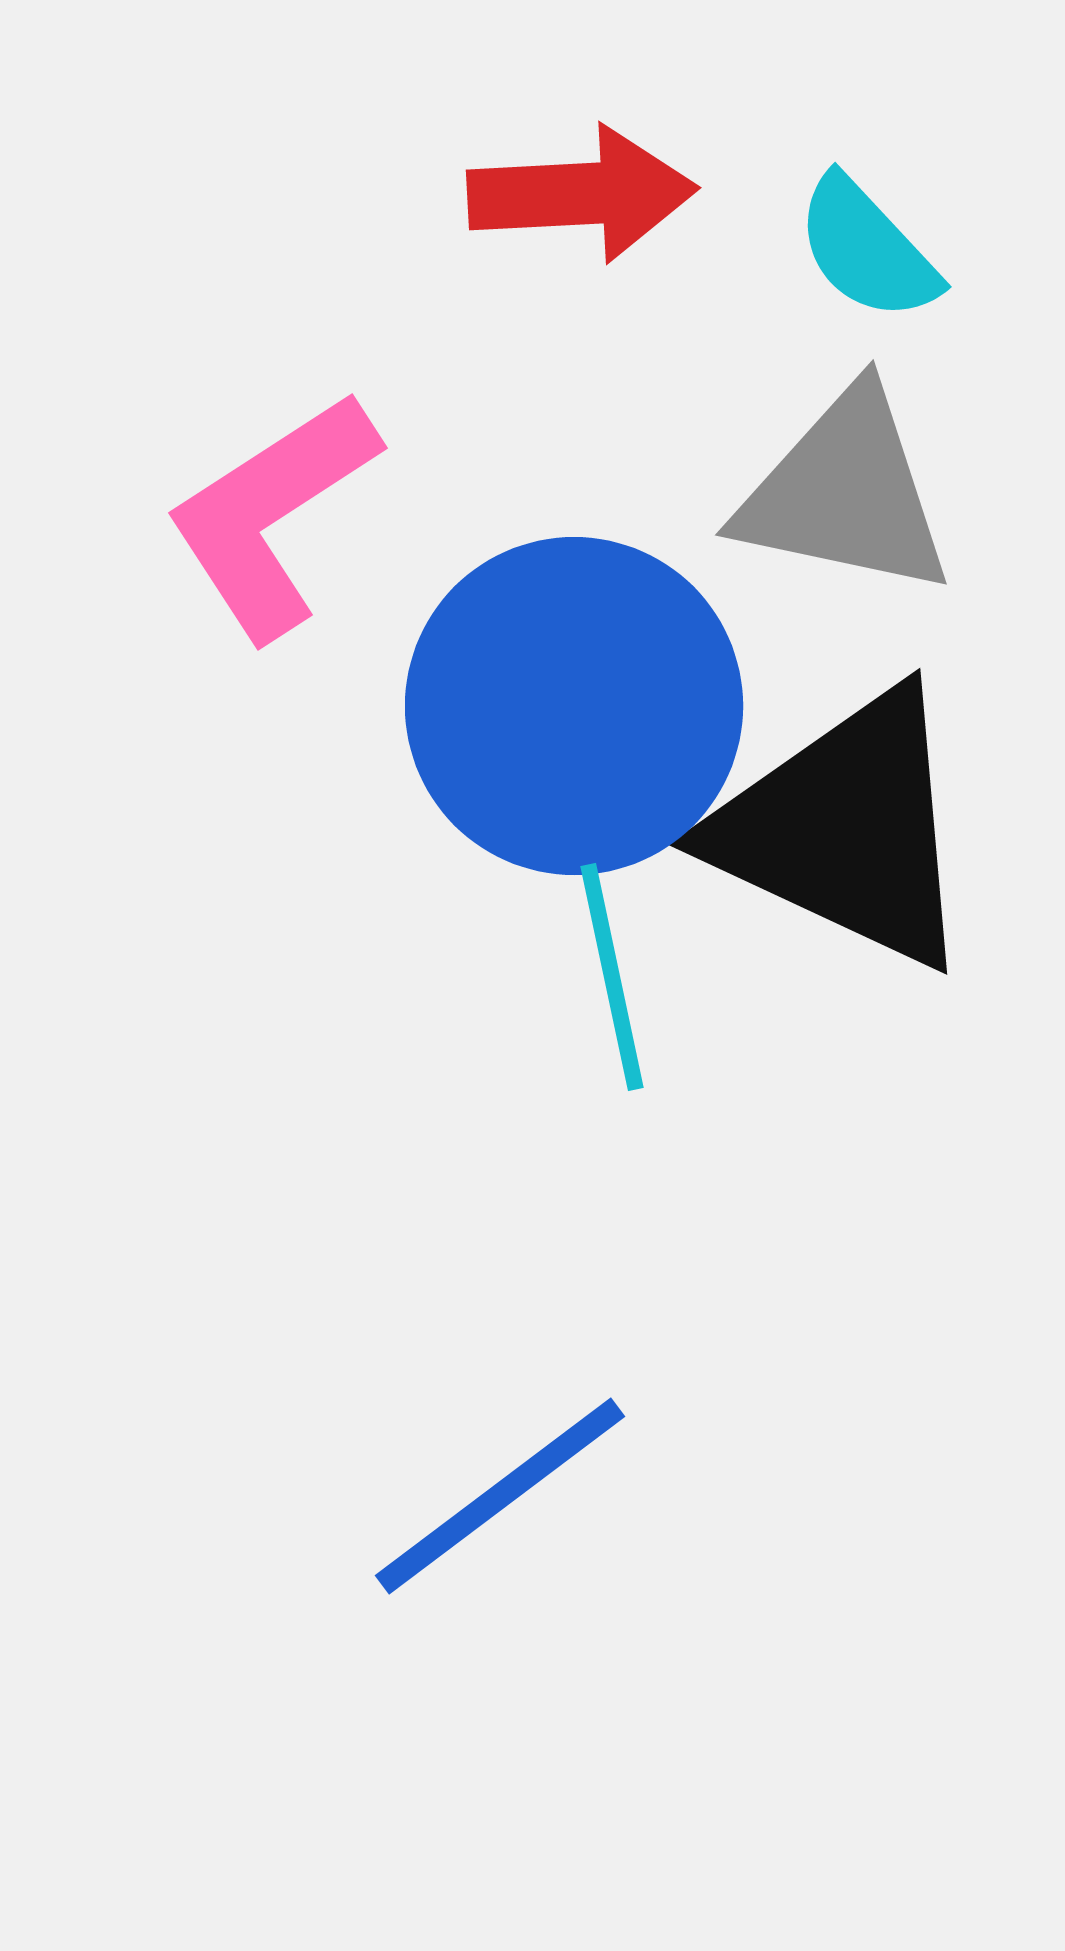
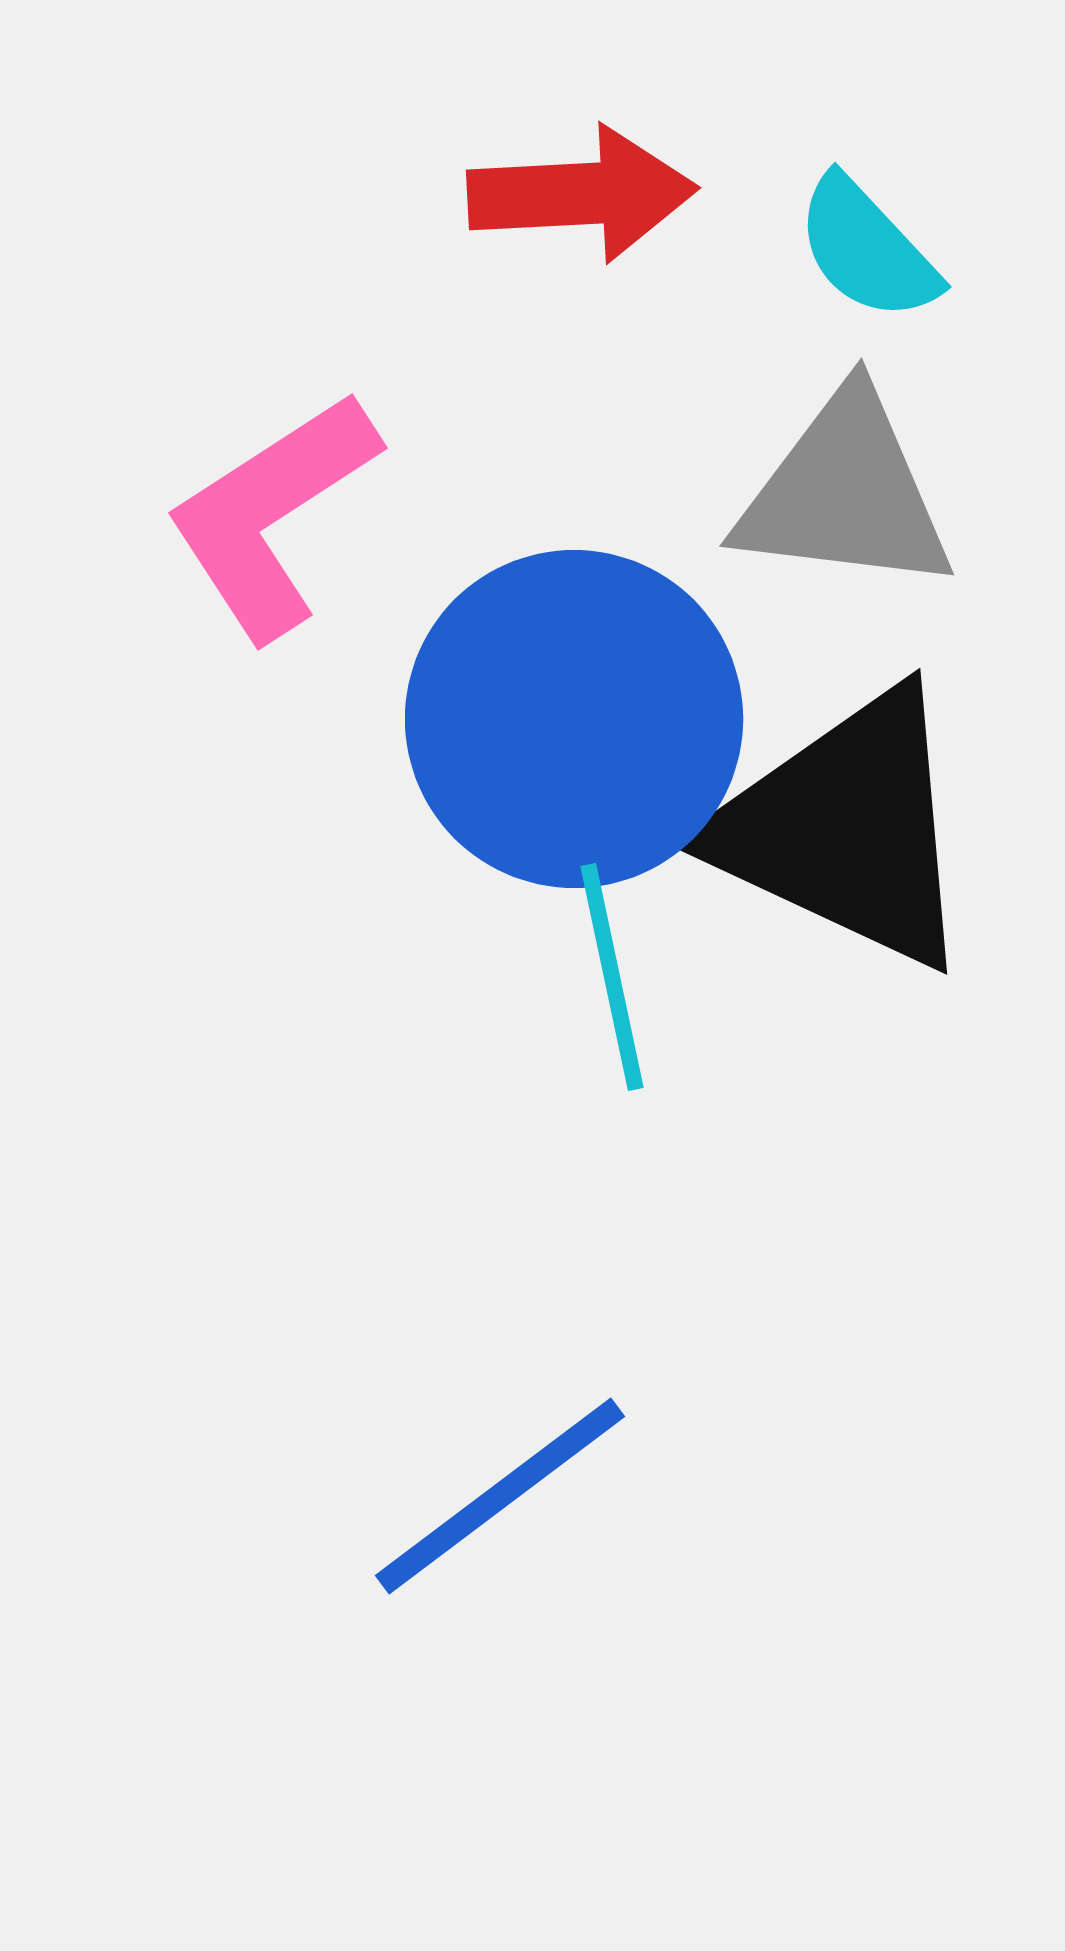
gray triangle: rotated 5 degrees counterclockwise
blue circle: moved 13 px down
